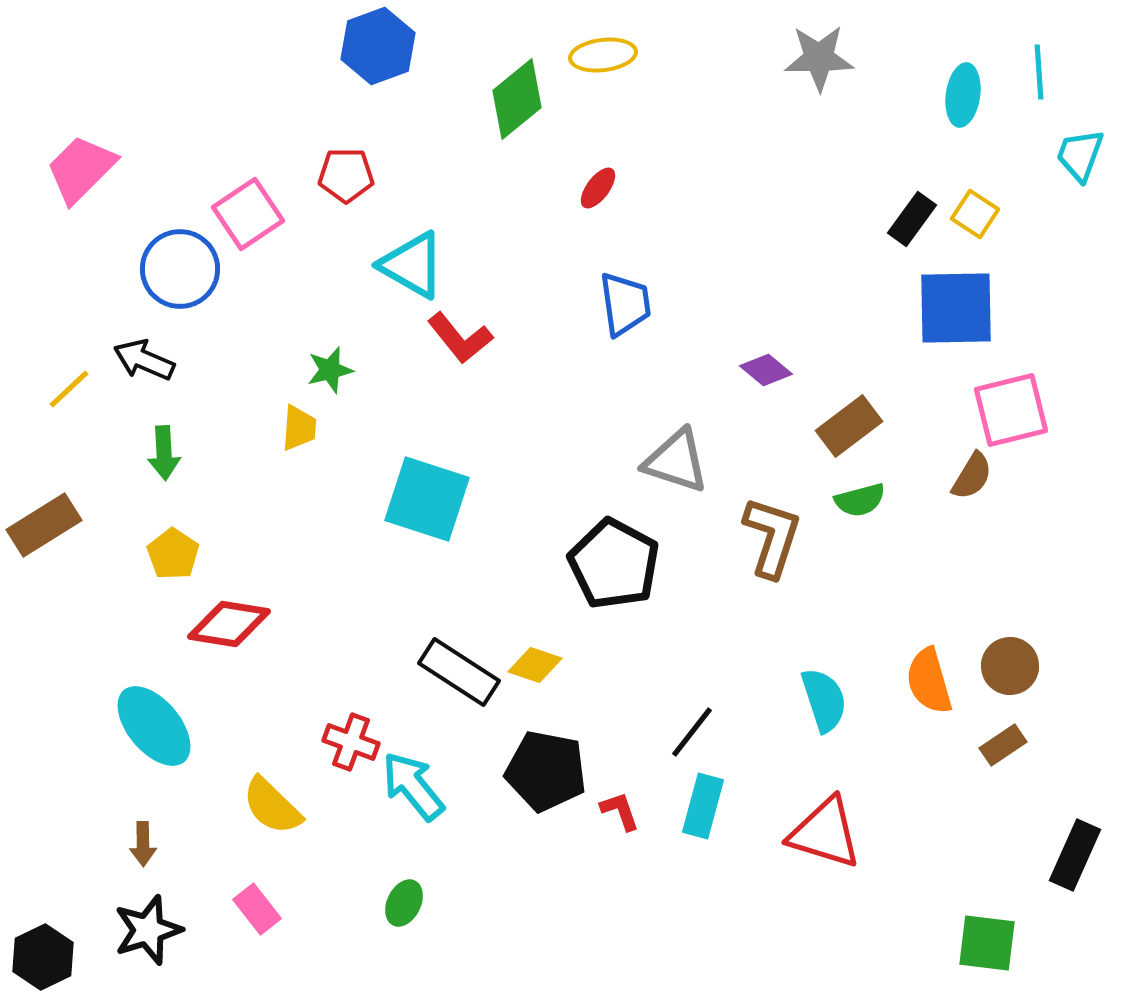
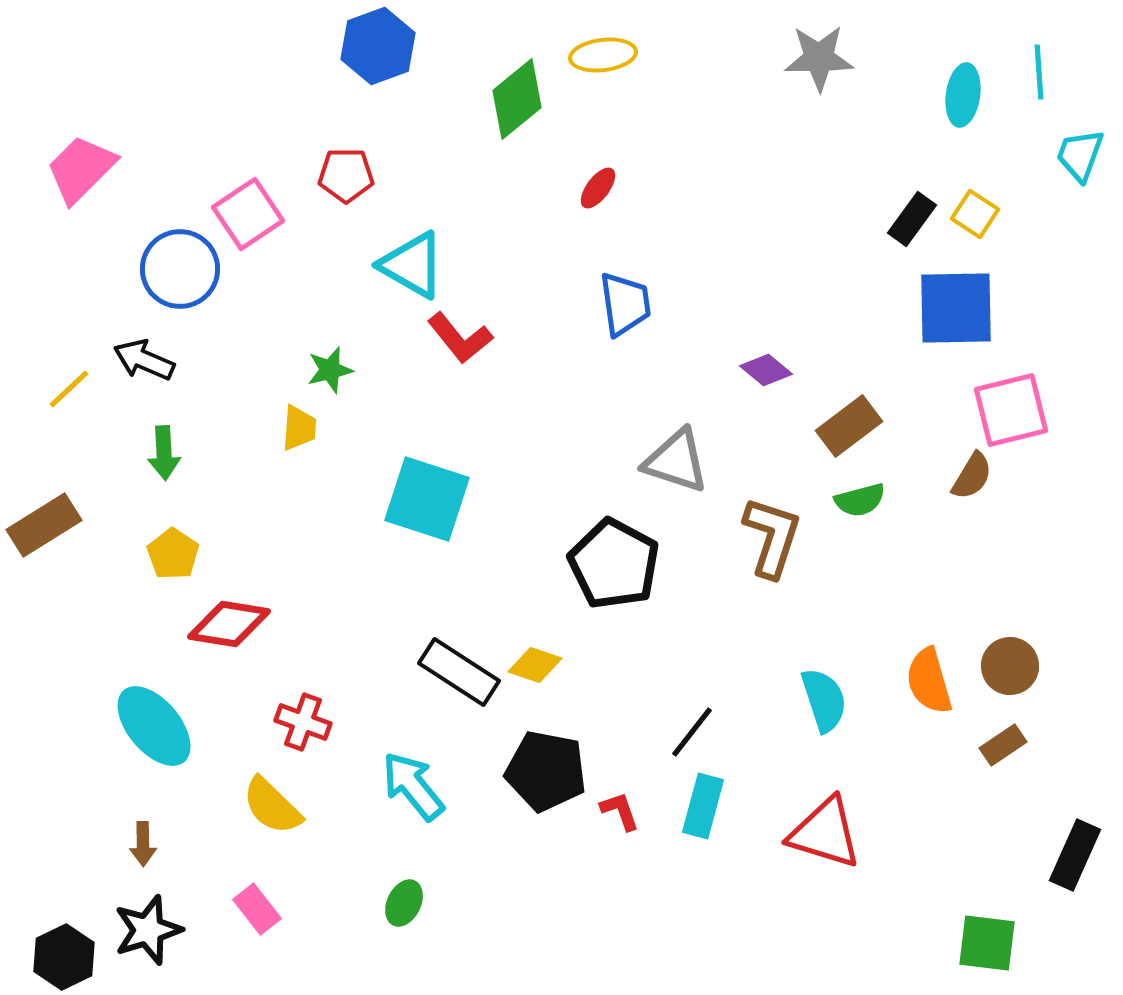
red cross at (351, 742): moved 48 px left, 20 px up
black hexagon at (43, 957): moved 21 px right
